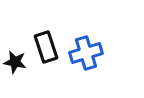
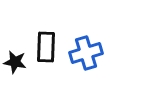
black rectangle: rotated 20 degrees clockwise
